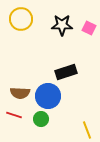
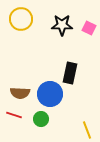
black rectangle: moved 4 px right, 1 px down; rotated 60 degrees counterclockwise
blue circle: moved 2 px right, 2 px up
